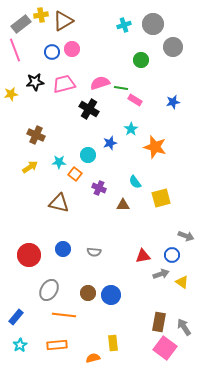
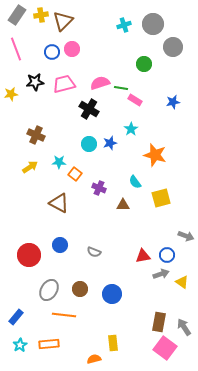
brown triangle at (63, 21): rotated 15 degrees counterclockwise
gray rectangle at (21, 24): moved 4 px left, 9 px up; rotated 18 degrees counterclockwise
pink line at (15, 50): moved 1 px right, 1 px up
green circle at (141, 60): moved 3 px right, 4 px down
orange star at (155, 147): moved 8 px down
cyan circle at (88, 155): moved 1 px right, 11 px up
brown triangle at (59, 203): rotated 15 degrees clockwise
blue circle at (63, 249): moved 3 px left, 4 px up
gray semicircle at (94, 252): rotated 16 degrees clockwise
blue circle at (172, 255): moved 5 px left
brown circle at (88, 293): moved 8 px left, 4 px up
blue circle at (111, 295): moved 1 px right, 1 px up
orange rectangle at (57, 345): moved 8 px left, 1 px up
orange semicircle at (93, 358): moved 1 px right, 1 px down
